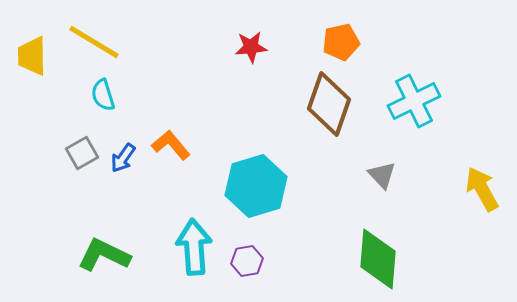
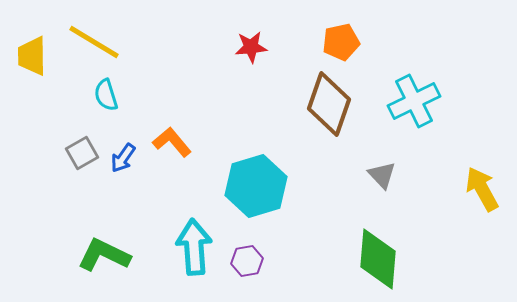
cyan semicircle: moved 3 px right
orange L-shape: moved 1 px right, 3 px up
